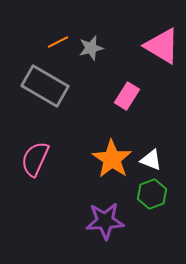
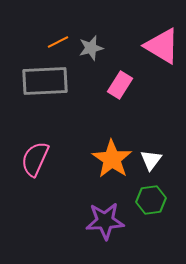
gray rectangle: moved 5 px up; rotated 33 degrees counterclockwise
pink rectangle: moved 7 px left, 11 px up
white triangle: rotated 45 degrees clockwise
green hexagon: moved 1 px left, 6 px down; rotated 12 degrees clockwise
